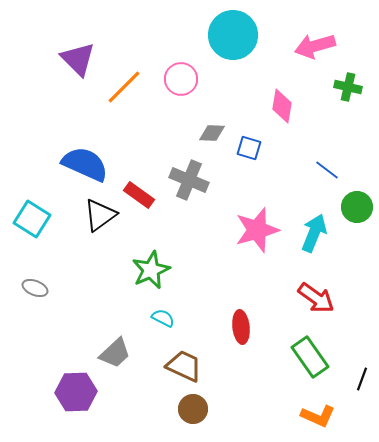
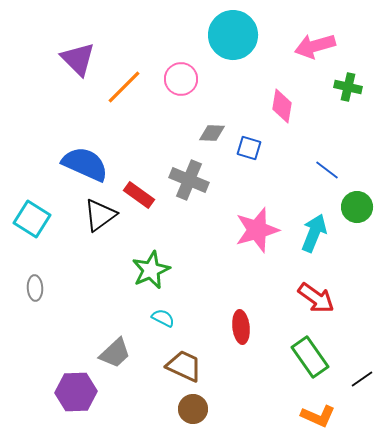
gray ellipse: rotated 65 degrees clockwise
black line: rotated 35 degrees clockwise
